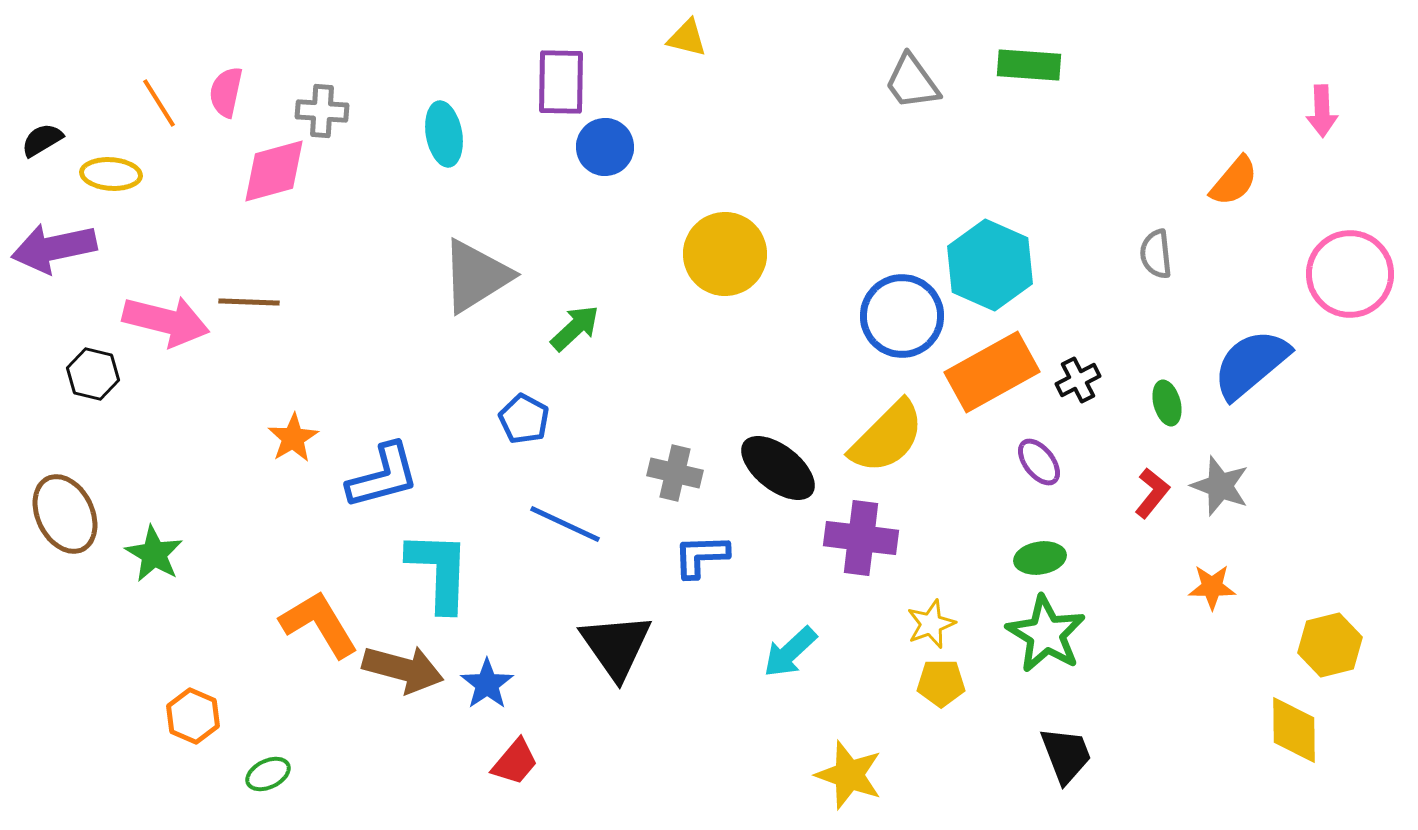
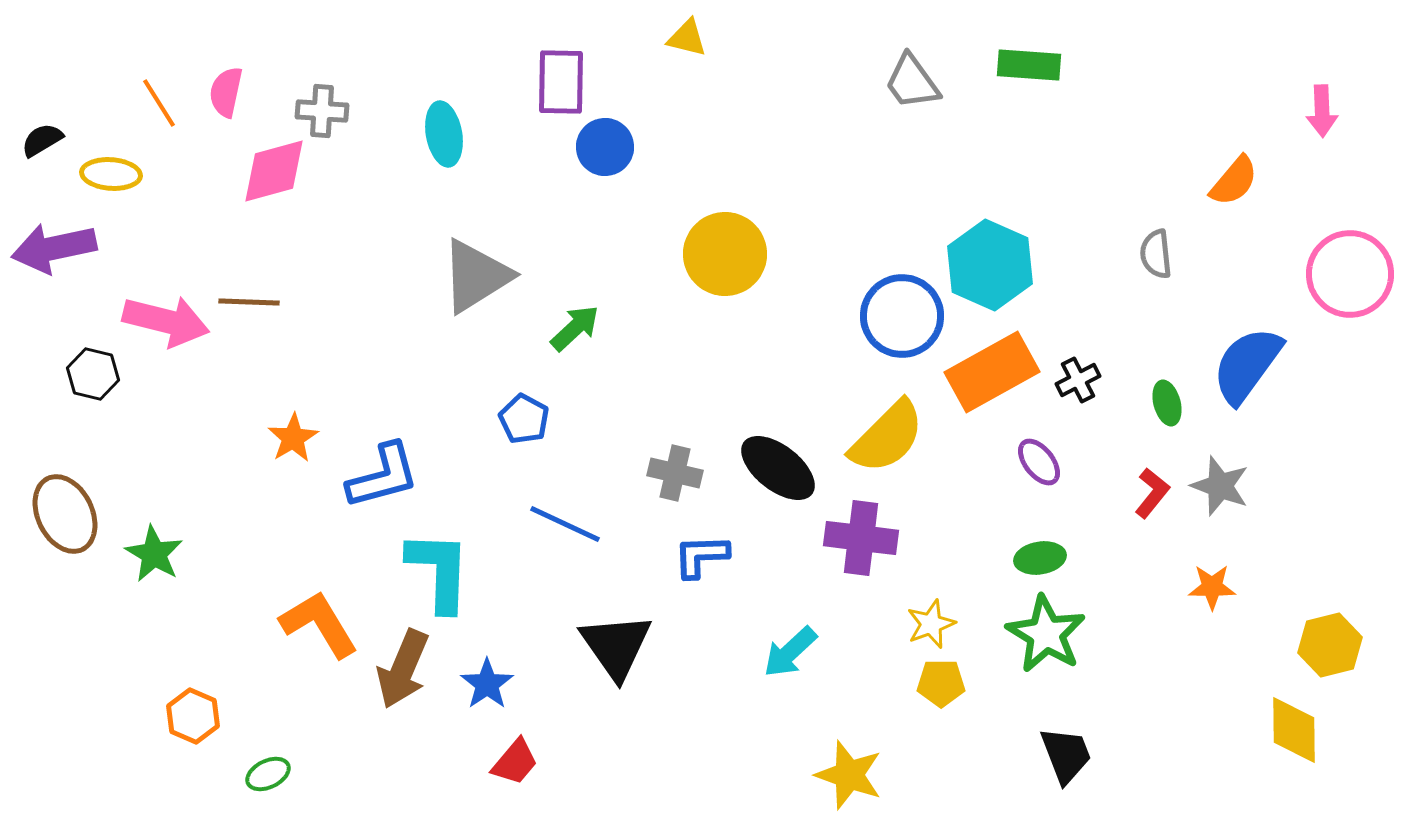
blue semicircle at (1251, 364): moved 4 px left, 1 px down; rotated 14 degrees counterclockwise
brown arrow at (403, 669): rotated 98 degrees clockwise
